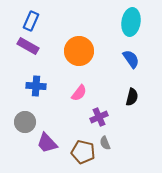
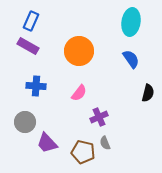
black semicircle: moved 16 px right, 4 px up
